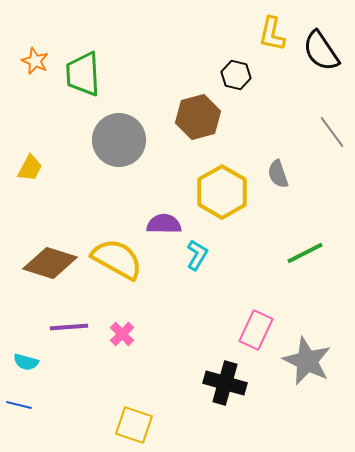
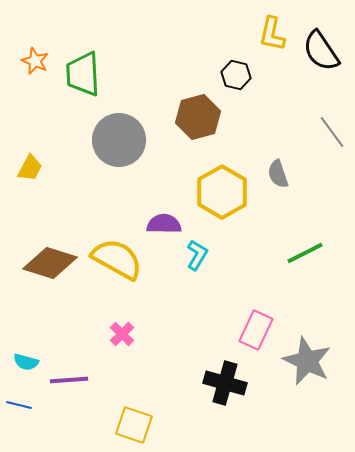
purple line: moved 53 px down
